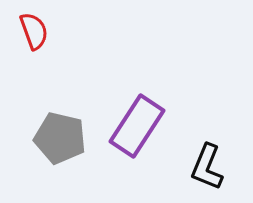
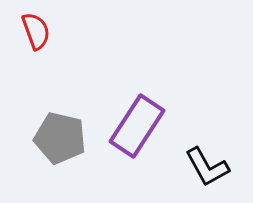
red semicircle: moved 2 px right
black L-shape: rotated 51 degrees counterclockwise
